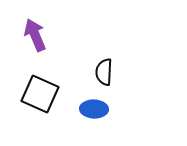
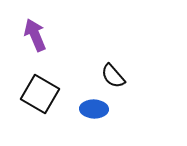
black semicircle: moved 9 px right, 4 px down; rotated 44 degrees counterclockwise
black square: rotated 6 degrees clockwise
